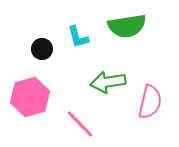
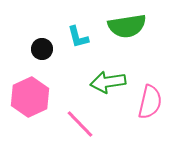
pink hexagon: rotated 9 degrees counterclockwise
